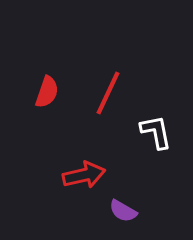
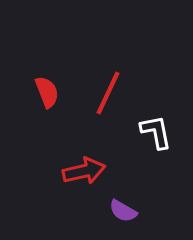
red semicircle: rotated 40 degrees counterclockwise
red arrow: moved 4 px up
